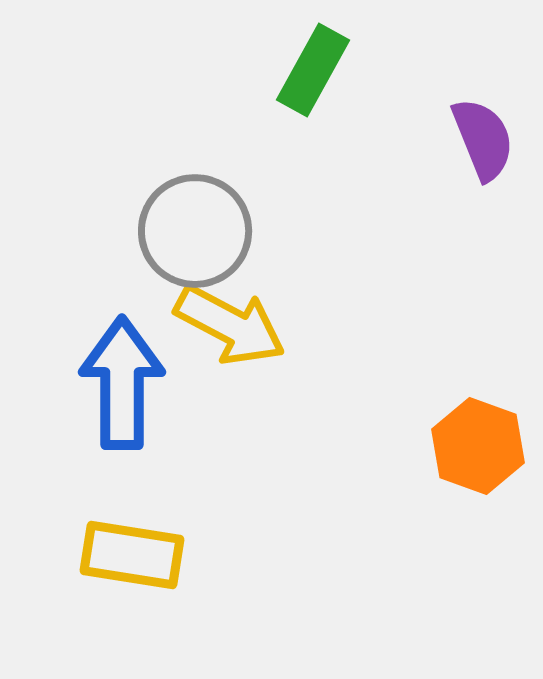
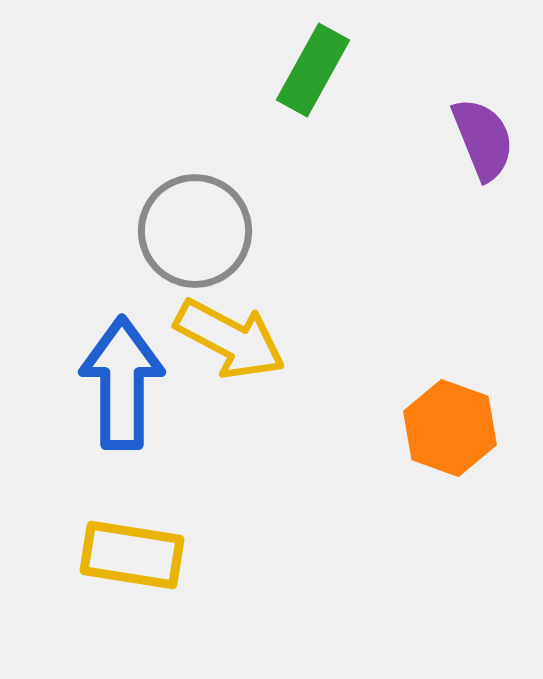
yellow arrow: moved 14 px down
orange hexagon: moved 28 px left, 18 px up
